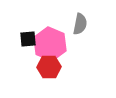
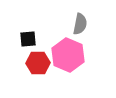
pink hexagon: moved 18 px right, 11 px down
red hexagon: moved 11 px left, 4 px up
